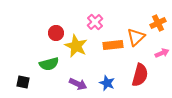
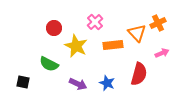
red circle: moved 2 px left, 5 px up
orange triangle: moved 1 px right, 4 px up; rotated 30 degrees counterclockwise
green semicircle: rotated 42 degrees clockwise
red semicircle: moved 1 px left, 1 px up
